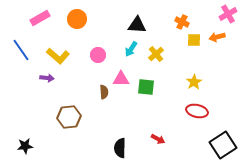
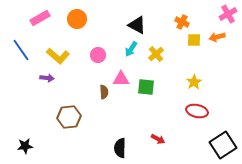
black triangle: rotated 24 degrees clockwise
